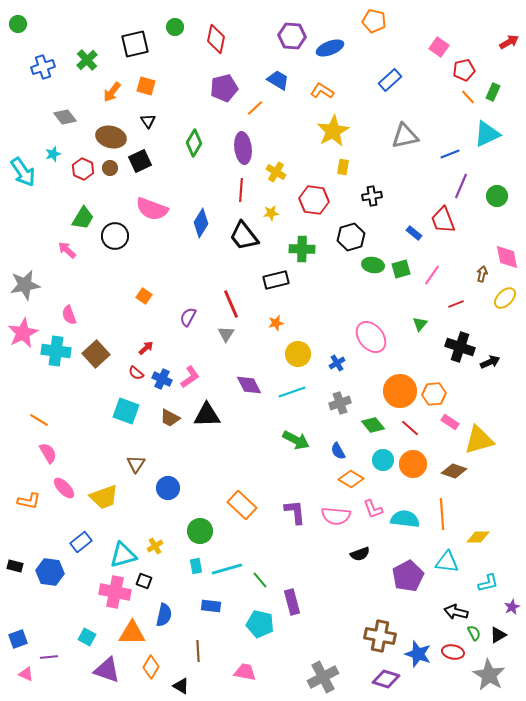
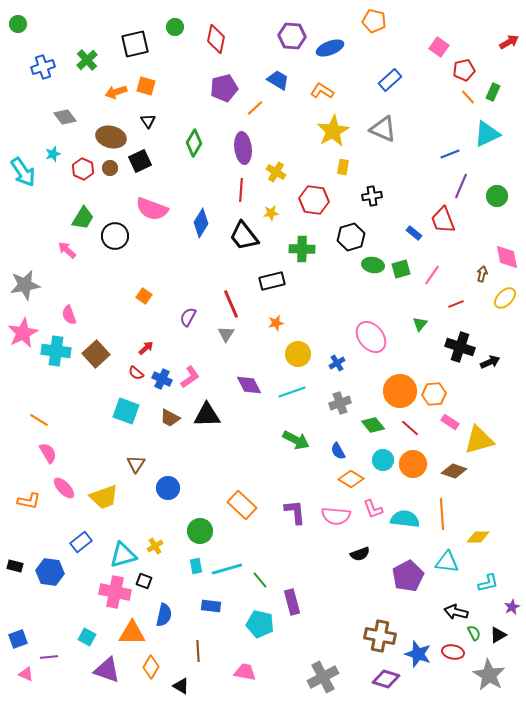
orange arrow at (112, 92): moved 4 px right; rotated 35 degrees clockwise
gray triangle at (405, 136): moved 22 px left, 7 px up; rotated 36 degrees clockwise
black rectangle at (276, 280): moved 4 px left, 1 px down
